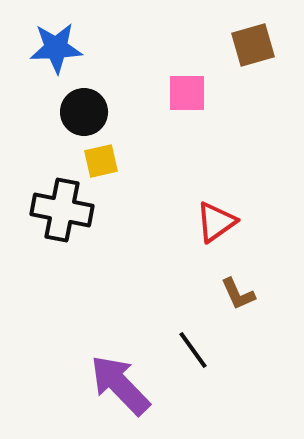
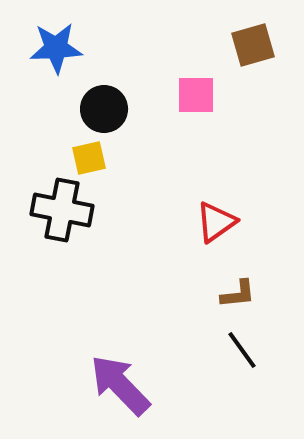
pink square: moved 9 px right, 2 px down
black circle: moved 20 px right, 3 px up
yellow square: moved 12 px left, 3 px up
brown L-shape: rotated 72 degrees counterclockwise
black line: moved 49 px right
